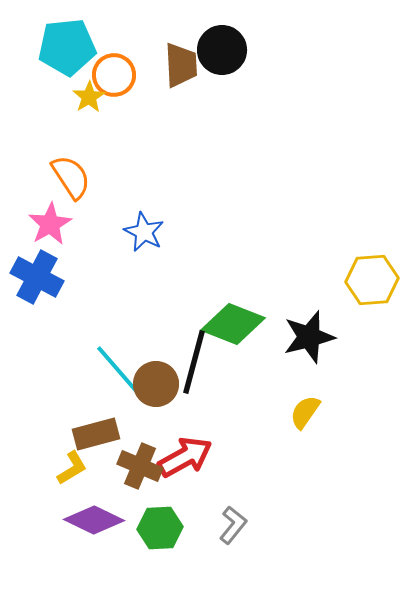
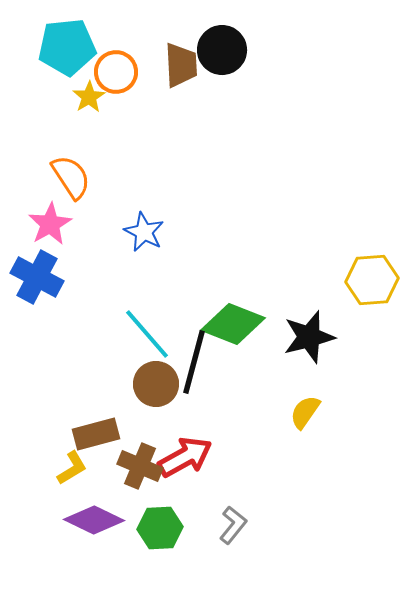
orange circle: moved 2 px right, 3 px up
cyan line: moved 29 px right, 36 px up
